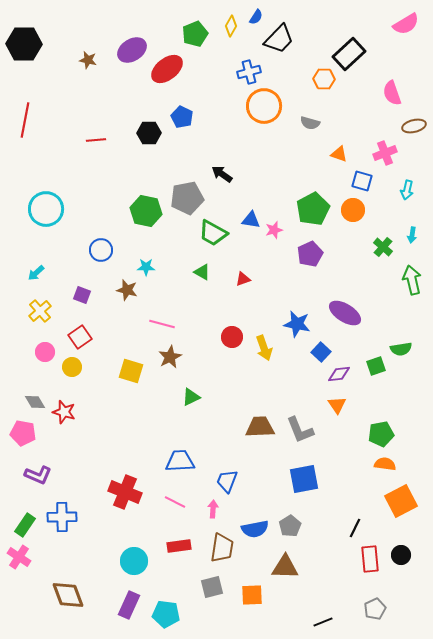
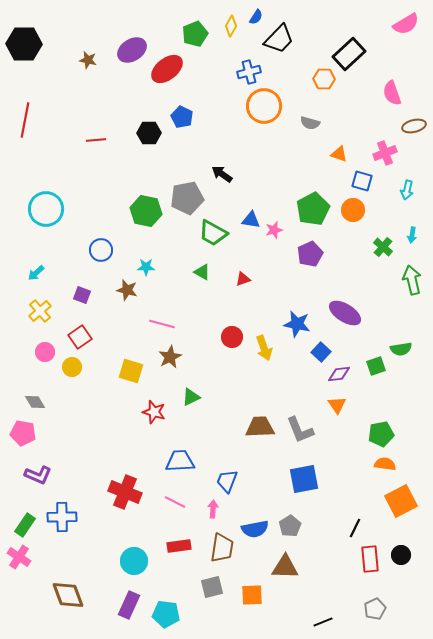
red star at (64, 412): moved 90 px right
